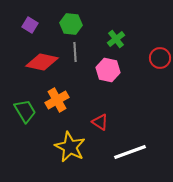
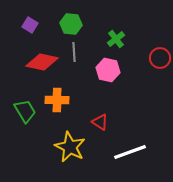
gray line: moved 1 px left
orange cross: rotated 30 degrees clockwise
